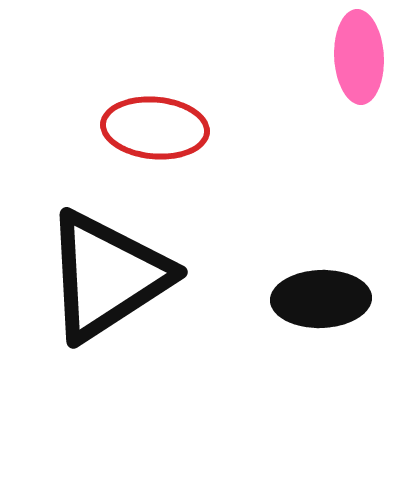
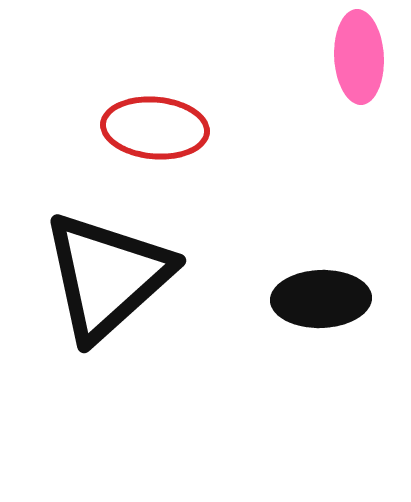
black triangle: rotated 9 degrees counterclockwise
